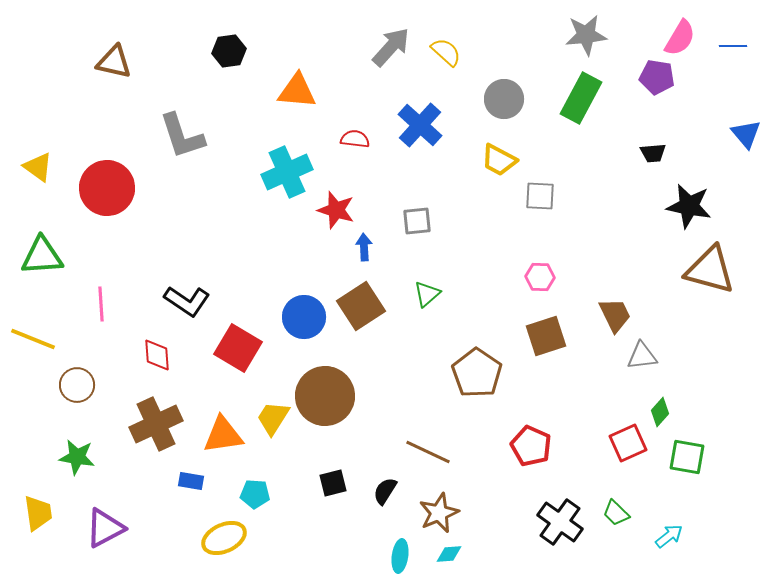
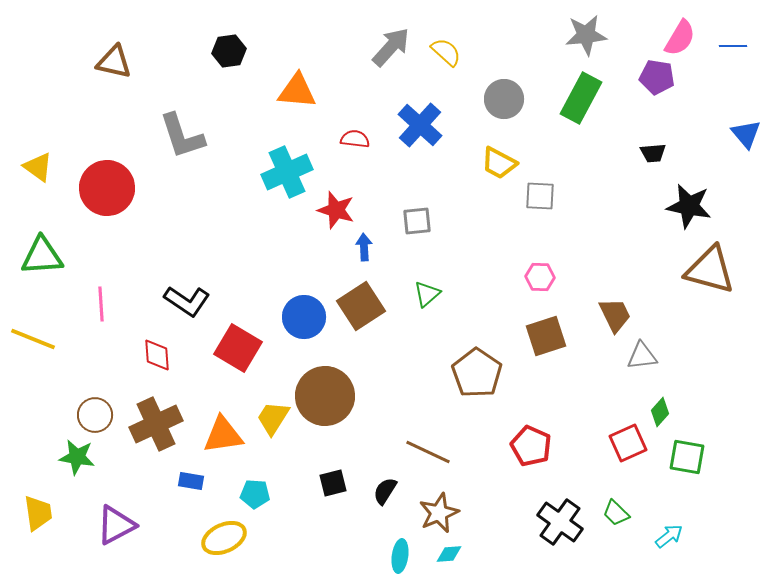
yellow trapezoid at (499, 160): moved 3 px down
brown circle at (77, 385): moved 18 px right, 30 px down
purple triangle at (105, 528): moved 11 px right, 3 px up
